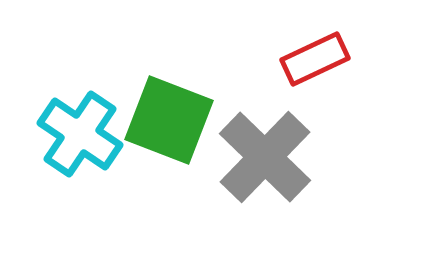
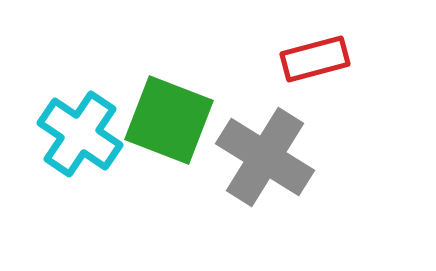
red rectangle: rotated 10 degrees clockwise
gray cross: rotated 12 degrees counterclockwise
